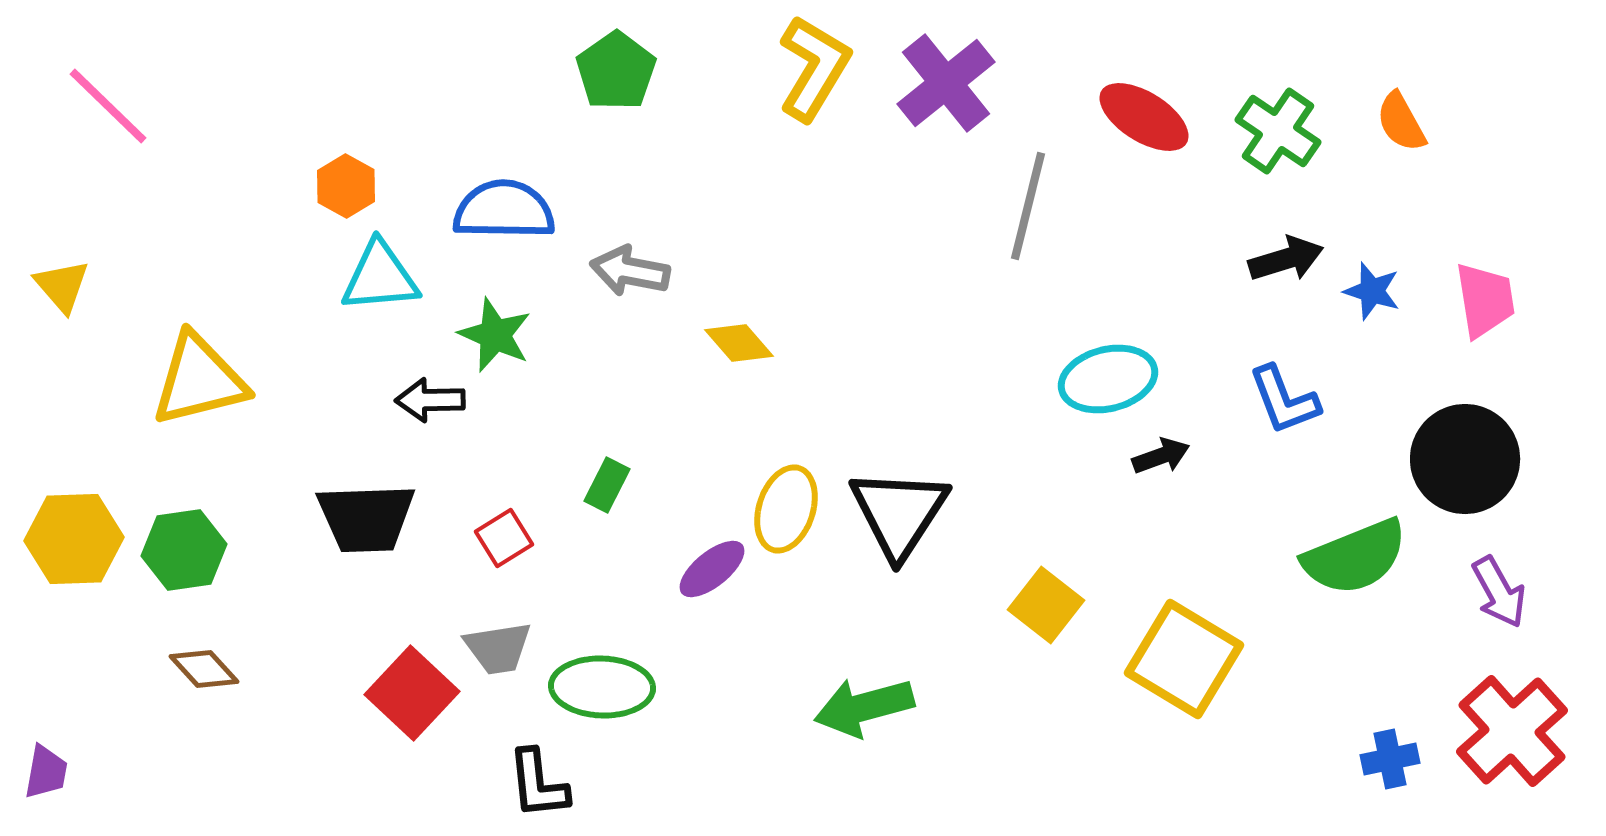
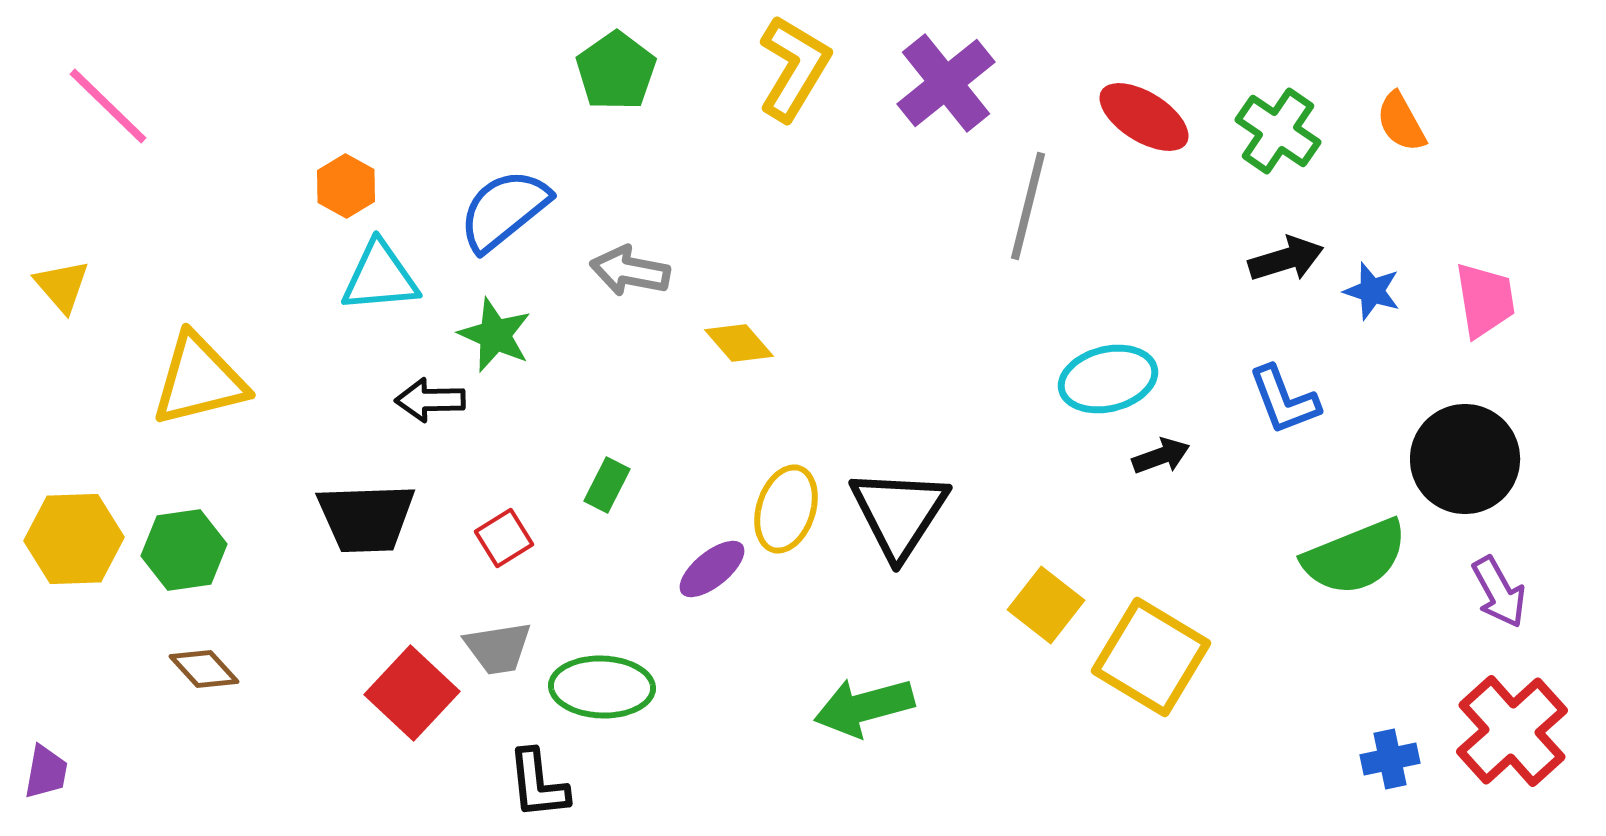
yellow L-shape at (814, 68): moved 20 px left
blue semicircle at (504, 210): rotated 40 degrees counterclockwise
yellow square at (1184, 659): moved 33 px left, 2 px up
